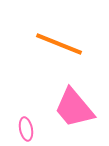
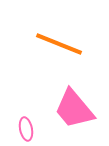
pink trapezoid: moved 1 px down
